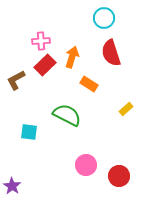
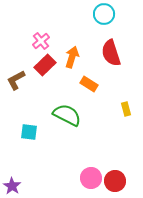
cyan circle: moved 4 px up
pink cross: rotated 36 degrees counterclockwise
yellow rectangle: rotated 64 degrees counterclockwise
pink circle: moved 5 px right, 13 px down
red circle: moved 4 px left, 5 px down
